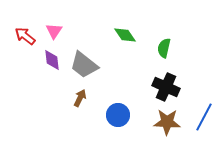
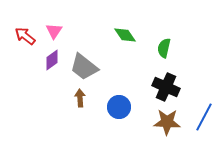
purple diamond: rotated 60 degrees clockwise
gray trapezoid: moved 2 px down
brown arrow: rotated 30 degrees counterclockwise
blue circle: moved 1 px right, 8 px up
